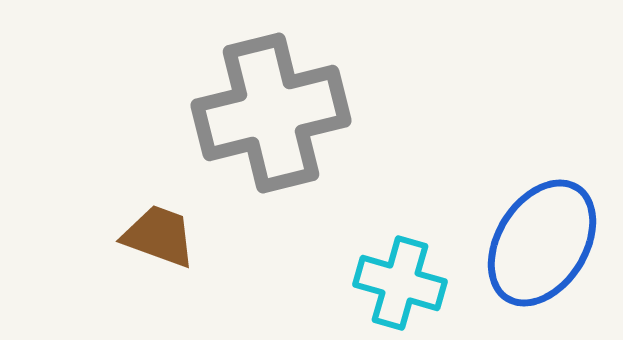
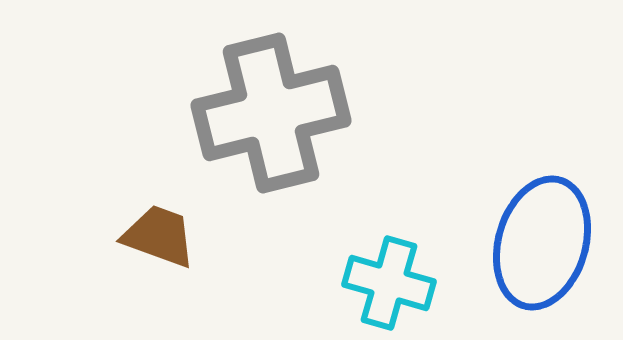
blue ellipse: rotated 16 degrees counterclockwise
cyan cross: moved 11 px left
